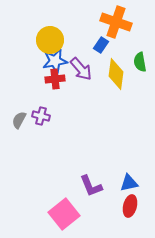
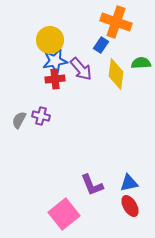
green semicircle: moved 1 px right, 1 px down; rotated 96 degrees clockwise
purple L-shape: moved 1 px right, 1 px up
red ellipse: rotated 45 degrees counterclockwise
